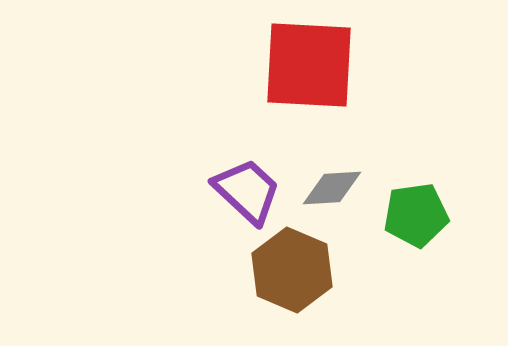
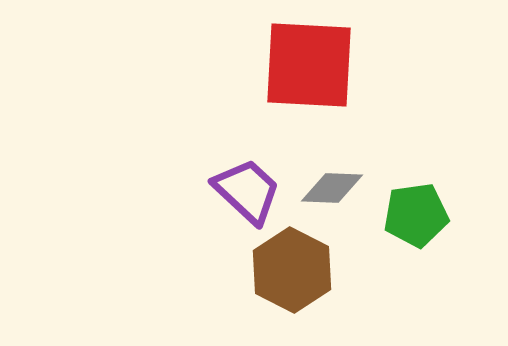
gray diamond: rotated 6 degrees clockwise
brown hexagon: rotated 4 degrees clockwise
